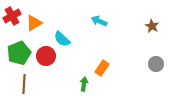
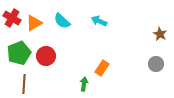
red cross: moved 2 px down; rotated 30 degrees counterclockwise
brown star: moved 8 px right, 8 px down
cyan semicircle: moved 18 px up
